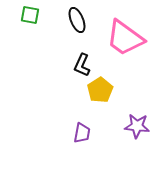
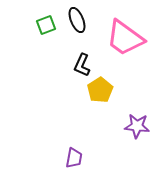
green square: moved 16 px right, 10 px down; rotated 30 degrees counterclockwise
purple trapezoid: moved 8 px left, 25 px down
